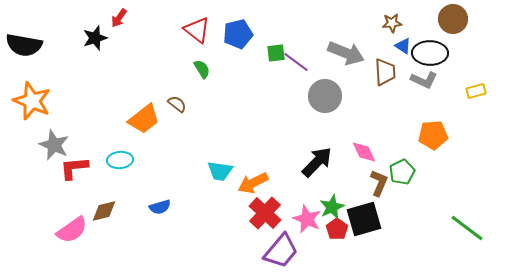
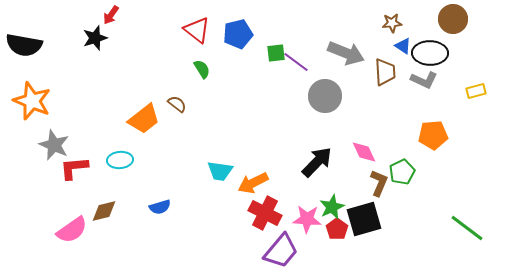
red arrow: moved 8 px left, 3 px up
red cross: rotated 16 degrees counterclockwise
pink star: rotated 20 degrees counterclockwise
